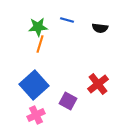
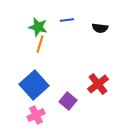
blue line: rotated 24 degrees counterclockwise
green star: rotated 18 degrees clockwise
purple square: rotated 12 degrees clockwise
